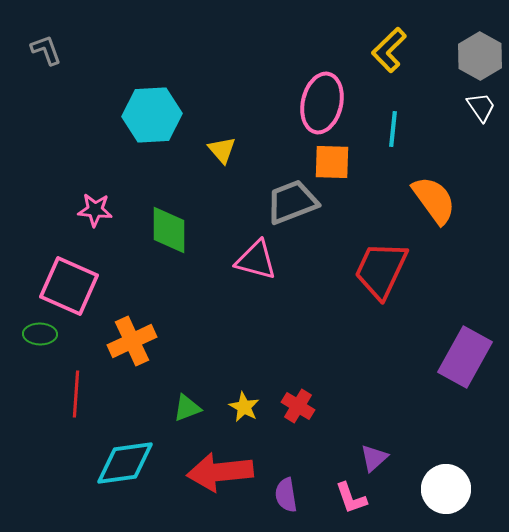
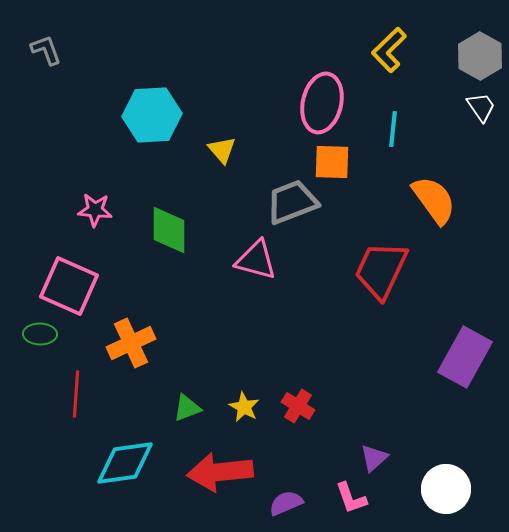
orange cross: moved 1 px left, 2 px down
purple semicircle: moved 8 px down; rotated 76 degrees clockwise
